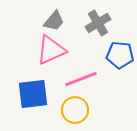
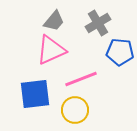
blue pentagon: moved 3 px up
blue square: moved 2 px right
